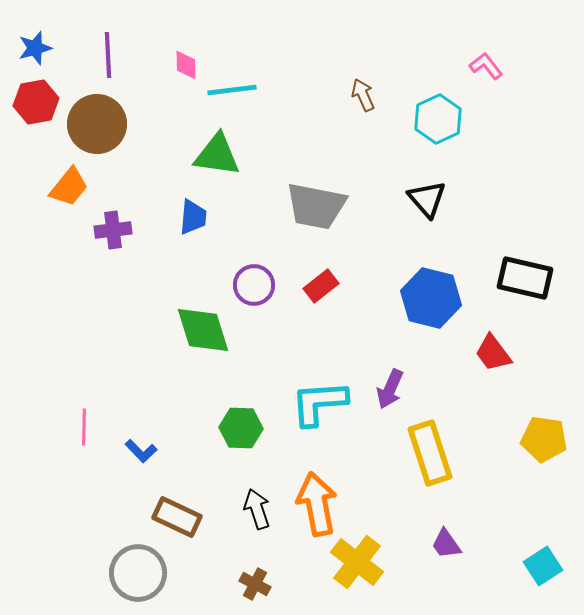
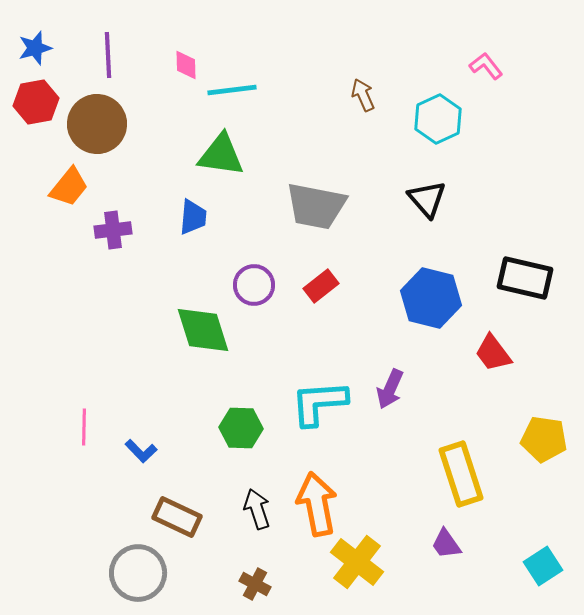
green triangle: moved 4 px right
yellow rectangle: moved 31 px right, 21 px down
